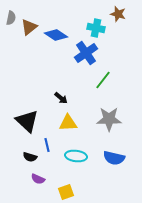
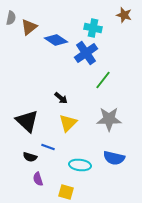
brown star: moved 6 px right, 1 px down
cyan cross: moved 3 px left
blue diamond: moved 5 px down
yellow triangle: rotated 42 degrees counterclockwise
blue line: moved 1 px right, 2 px down; rotated 56 degrees counterclockwise
cyan ellipse: moved 4 px right, 9 px down
purple semicircle: rotated 48 degrees clockwise
yellow square: rotated 35 degrees clockwise
